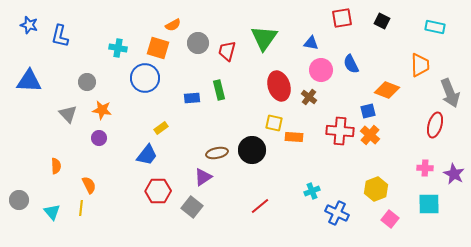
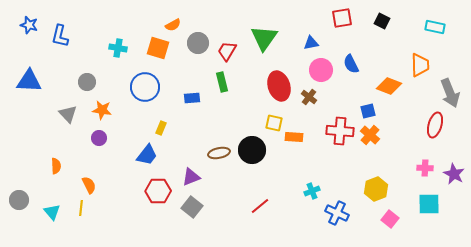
blue triangle at (311, 43): rotated 21 degrees counterclockwise
red trapezoid at (227, 51): rotated 15 degrees clockwise
blue circle at (145, 78): moved 9 px down
green rectangle at (219, 90): moved 3 px right, 8 px up
orange diamond at (387, 90): moved 2 px right, 4 px up
yellow rectangle at (161, 128): rotated 32 degrees counterclockwise
brown ellipse at (217, 153): moved 2 px right
purple triangle at (203, 177): moved 12 px left; rotated 12 degrees clockwise
